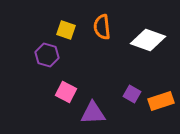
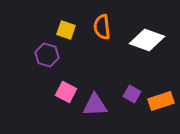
white diamond: moved 1 px left
purple triangle: moved 2 px right, 8 px up
